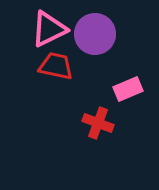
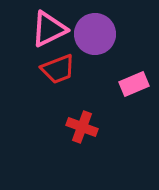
red trapezoid: moved 2 px right, 3 px down; rotated 147 degrees clockwise
pink rectangle: moved 6 px right, 5 px up
red cross: moved 16 px left, 4 px down
